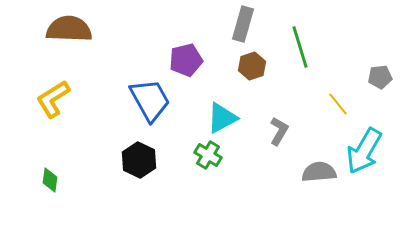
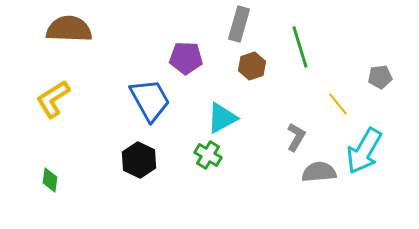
gray rectangle: moved 4 px left
purple pentagon: moved 2 px up; rotated 16 degrees clockwise
gray L-shape: moved 17 px right, 6 px down
